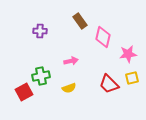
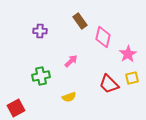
pink star: rotated 24 degrees counterclockwise
pink arrow: rotated 32 degrees counterclockwise
yellow semicircle: moved 9 px down
red square: moved 8 px left, 16 px down
